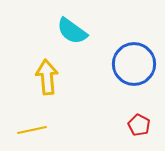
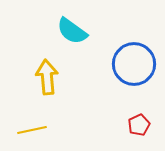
red pentagon: rotated 20 degrees clockwise
